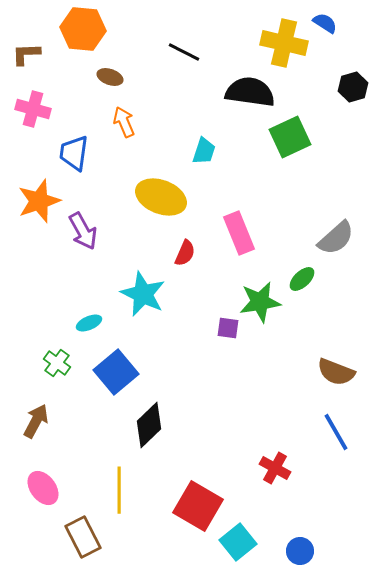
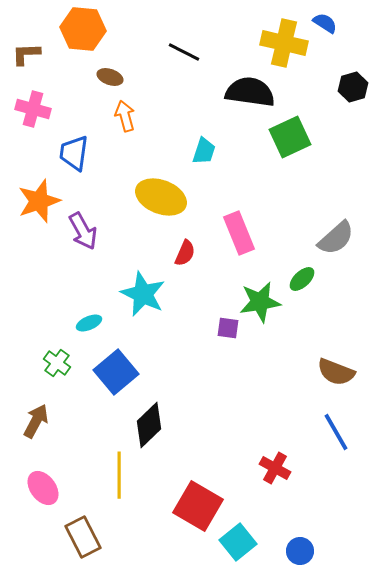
orange arrow: moved 1 px right, 6 px up; rotated 8 degrees clockwise
yellow line: moved 15 px up
